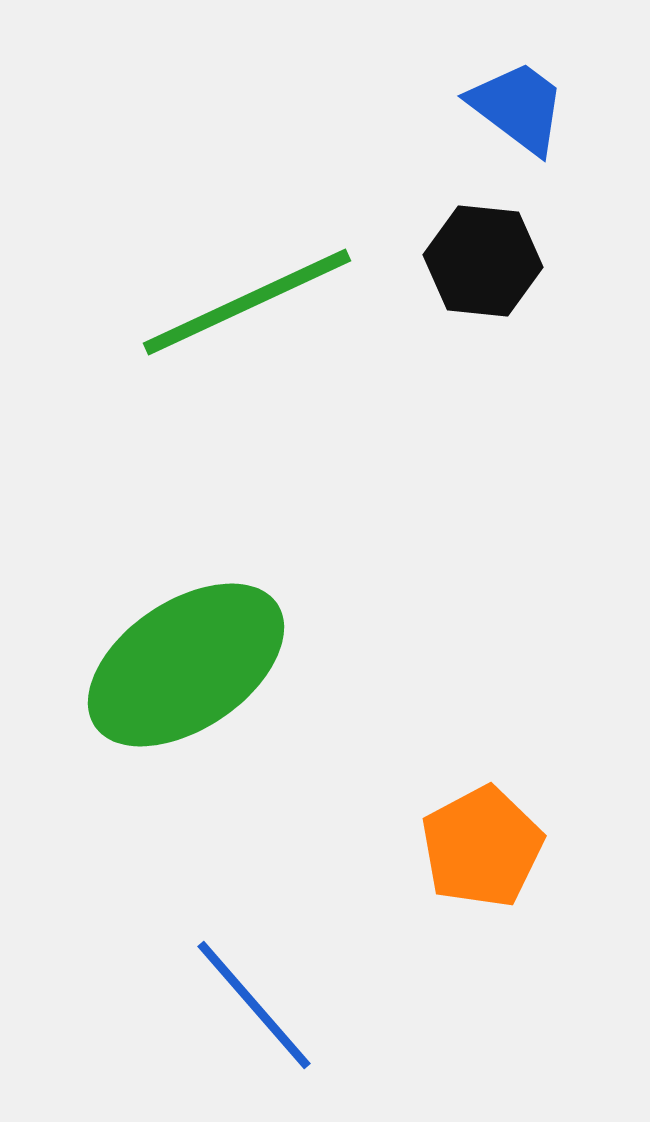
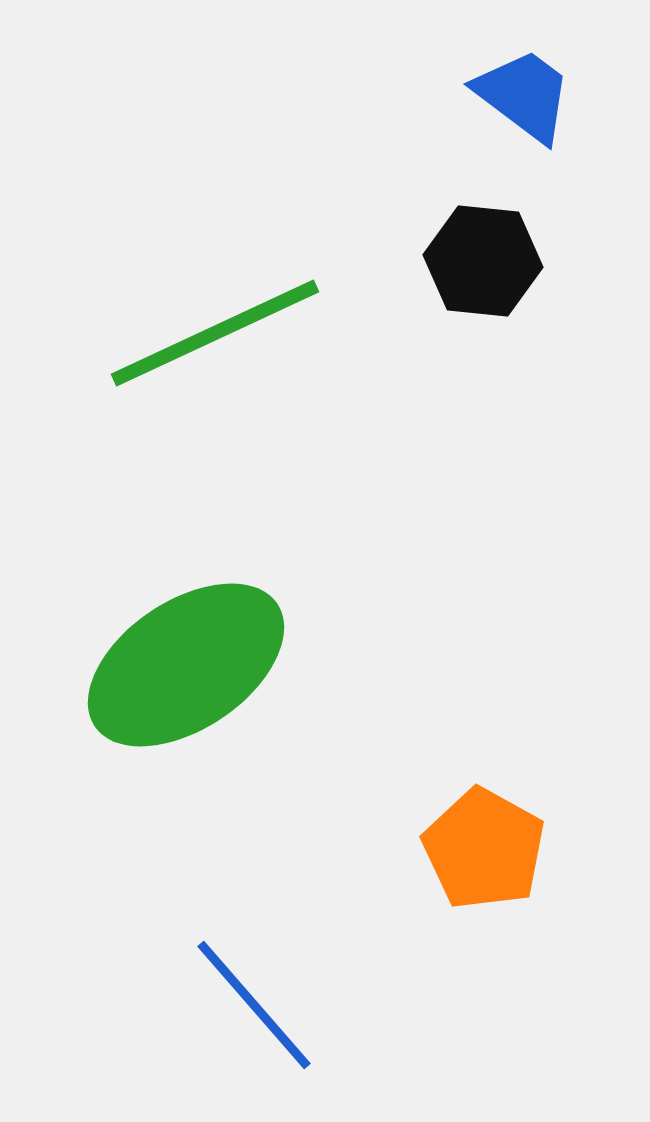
blue trapezoid: moved 6 px right, 12 px up
green line: moved 32 px left, 31 px down
orange pentagon: moved 2 px right, 2 px down; rotated 15 degrees counterclockwise
